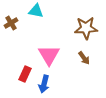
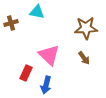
cyan triangle: moved 1 px right, 1 px down
brown cross: rotated 16 degrees clockwise
pink triangle: rotated 15 degrees counterclockwise
red rectangle: moved 1 px right, 1 px up
blue arrow: moved 2 px right, 1 px down
